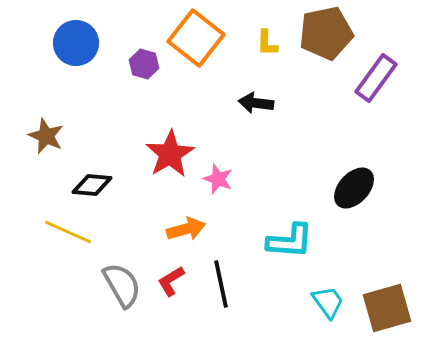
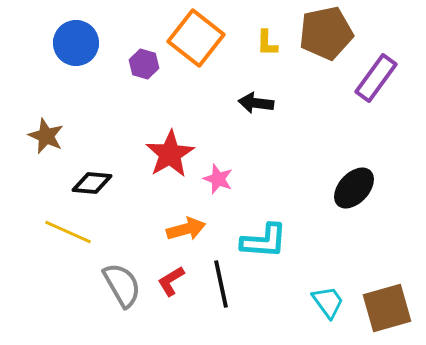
black diamond: moved 2 px up
cyan L-shape: moved 26 px left
